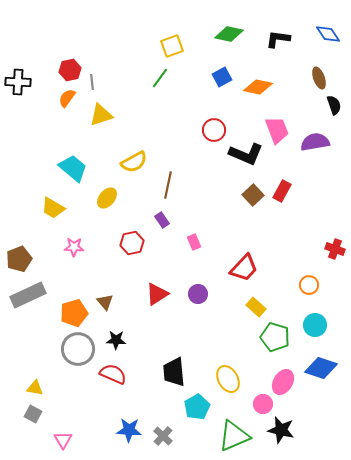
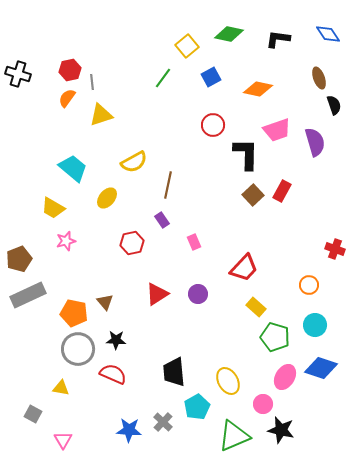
yellow square at (172, 46): moved 15 px right; rotated 20 degrees counterclockwise
blue square at (222, 77): moved 11 px left
green line at (160, 78): moved 3 px right
black cross at (18, 82): moved 8 px up; rotated 15 degrees clockwise
orange diamond at (258, 87): moved 2 px down
red circle at (214, 130): moved 1 px left, 5 px up
pink trapezoid at (277, 130): rotated 92 degrees clockwise
purple semicircle at (315, 142): rotated 84 degrees clockwise
black L-shape at (246, 154): rotated 112 degrees counterclockwise
pink star at (74, 247): moved 8 px left, 6 px up; rotated 18 degrees counterclockwise
orange pentagon at (74, 313): rotated 28 degrees clockwise
yellow ellipse at (228, 379): moved 2 px down
pink ellipse at (283, 382): moved 2 px right, 5 px up
yellow triangle at (35, 388): moved 26 px right
gray cross at (163, 436): moved 14 px up
